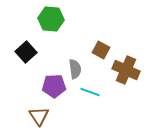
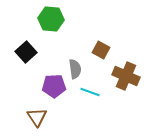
brown cross: moved 6 px down
brown triangle: moved 2 px left, 1 px down
